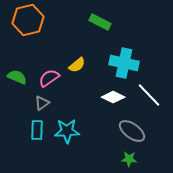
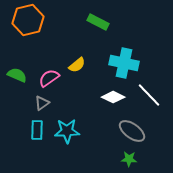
green rectangle: moved 2 px left
green semicircle: moved 2 px up
